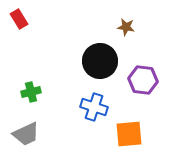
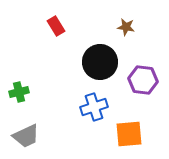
red rectangle: moved 37 px right, 7 px down
black circle: moved 1 px down
green cross: moved 12 px left
blue cross: rotated 36 degrees counterclockwise
gray trapezoid: moved 2 px down
